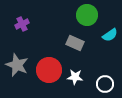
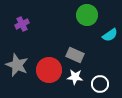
gray rectangle: moved 12 px down
white circle: moved 5 px left
